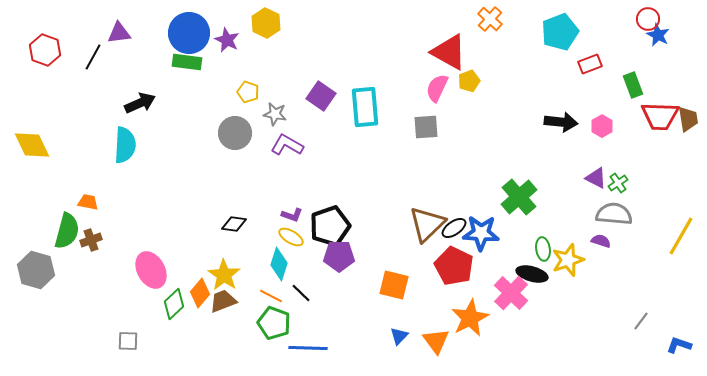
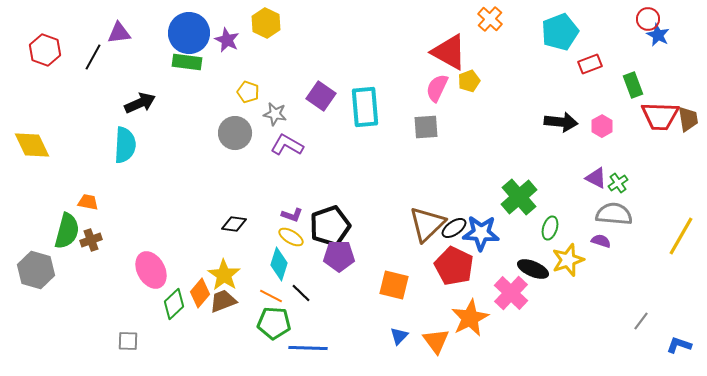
green ellipse at (543, 249): moved 7 px right, 21 px up; rotated 25 degrees clockwise
black ellipse at (532, 274): moved 1 px right, 5 px up; rotated 8 degrees clockwise
green pentagon at (274, 323): rotated 16 degrees counterclockwise
